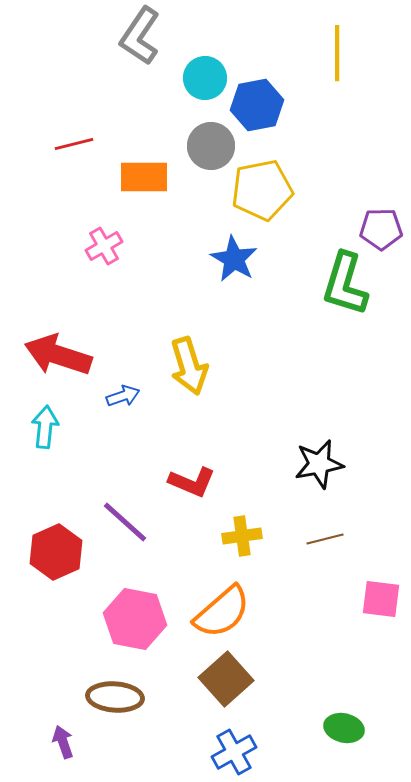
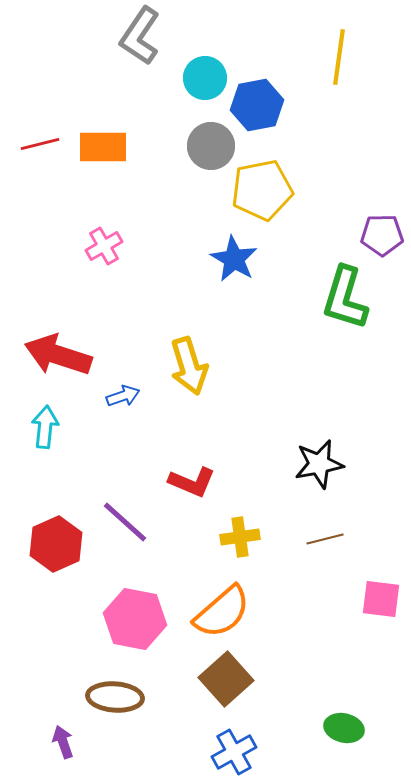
yellow line: moved 2 px right, 4 px down; rotated 8 degrees clockwise
red line: moved 34 px left
orange rectangle: moved 41 px left, 30 px up
purple pentagon: moved 1 px right, 6 px down
green L-shape: moved 14 px down
yellow cross: moved 2 px left, 1 px down
red hexagon: moved 8 px up
